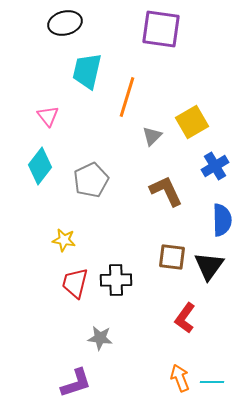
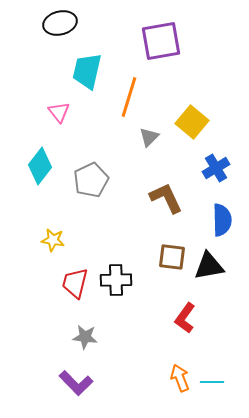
black ellipse: moved 5 px left
purple square: moved 12 px down; rotated 18 degrees counterclockwise
orange line: moved 2 px right
pink triangle: moved 11 px right, 4 px up
yellow square: rotated 20 degrees counterclockwise
gray triangle: moved 3 px left, 1 px down
blue cross: moved 1 px right, 2 px down
brown L-shape: moved 7 px down
yellow star: moved 11 px left
black triangle: rotated 44 degrees clockwise
gray star: moved 15 px left, 1 px up
purple L-shape: rotated 64 degrees clockwise
